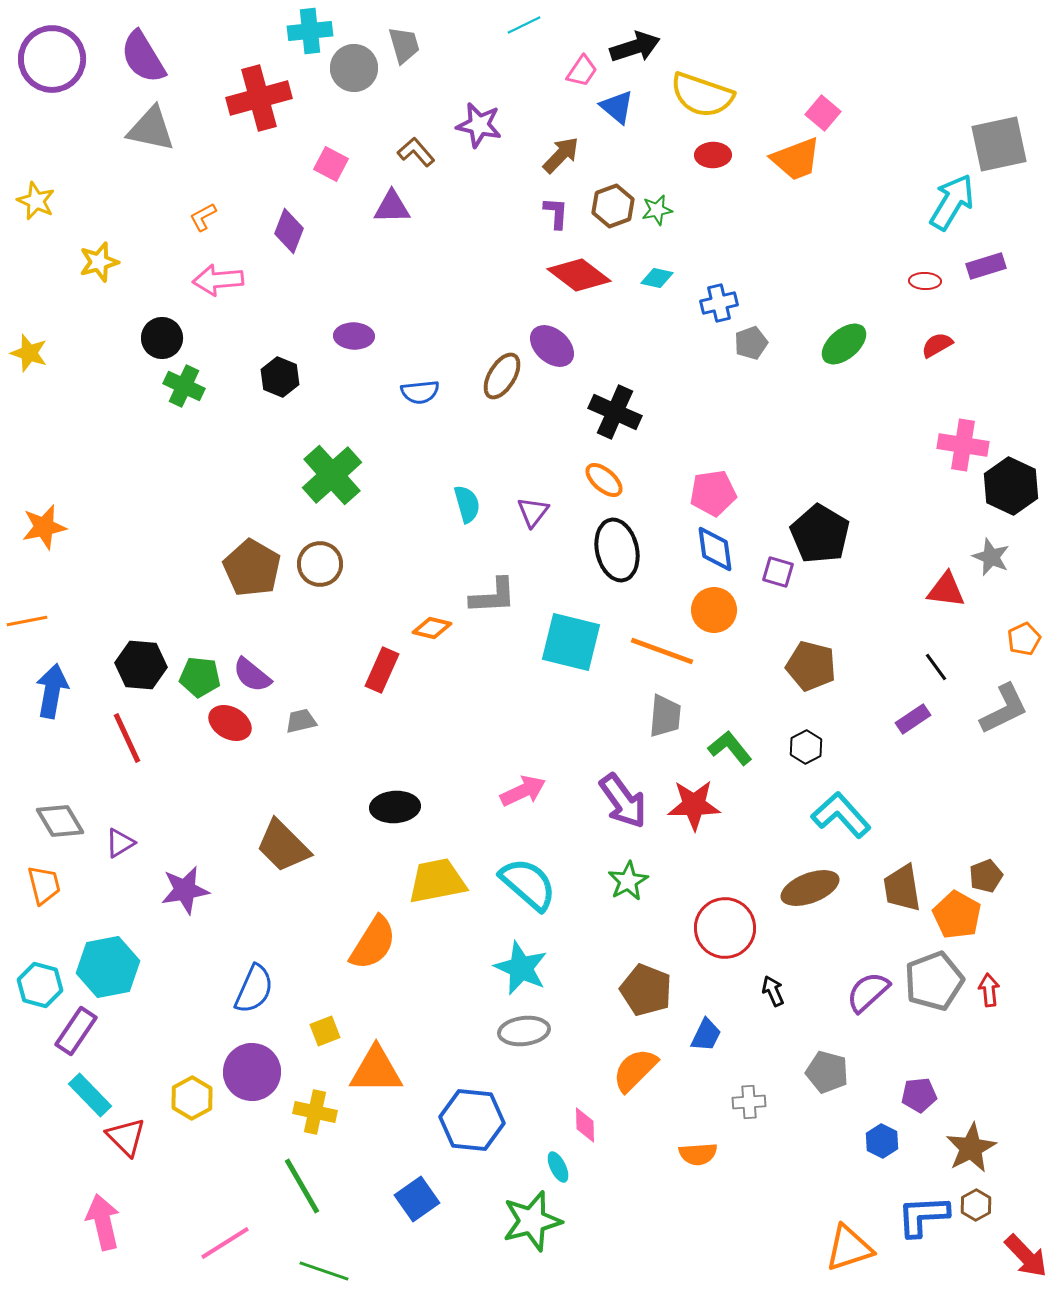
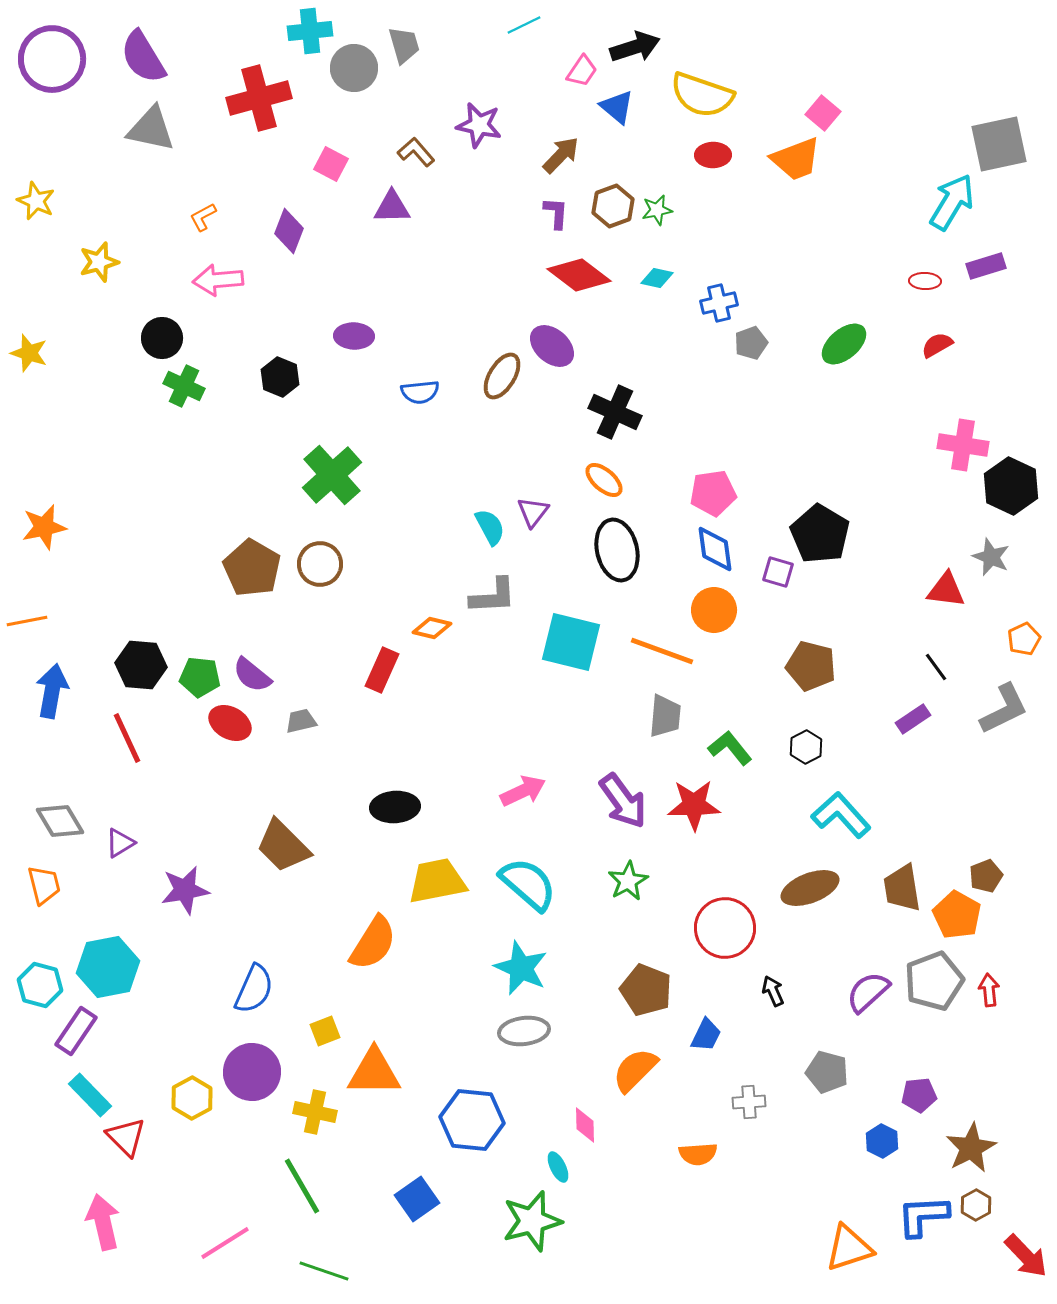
cyan semicircle at (467, 504): moved 23 px right, 23 px down; rotated 12 degrees counterclockwise
orange triangle at (376, 1070): moved 2 px left, 2 px down
